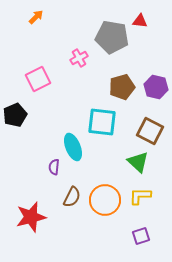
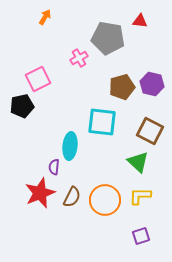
orange arrow: moved 9 px right; rotated 14 degrees counterclockwise
gray pentagon: moved 4 px left, 1 px down
purple hexagon: moved 4 px left, 3 px up
black pentagon: moved 7 px right, 9 px up; rotated 10 degrees clockwise
cyan ellipse: moved 3 px left, 1 px up; rotated 28 degrees clockwise
red star: moved 9 px right, 24 px up; rotated 8 degrees counterclockwise
